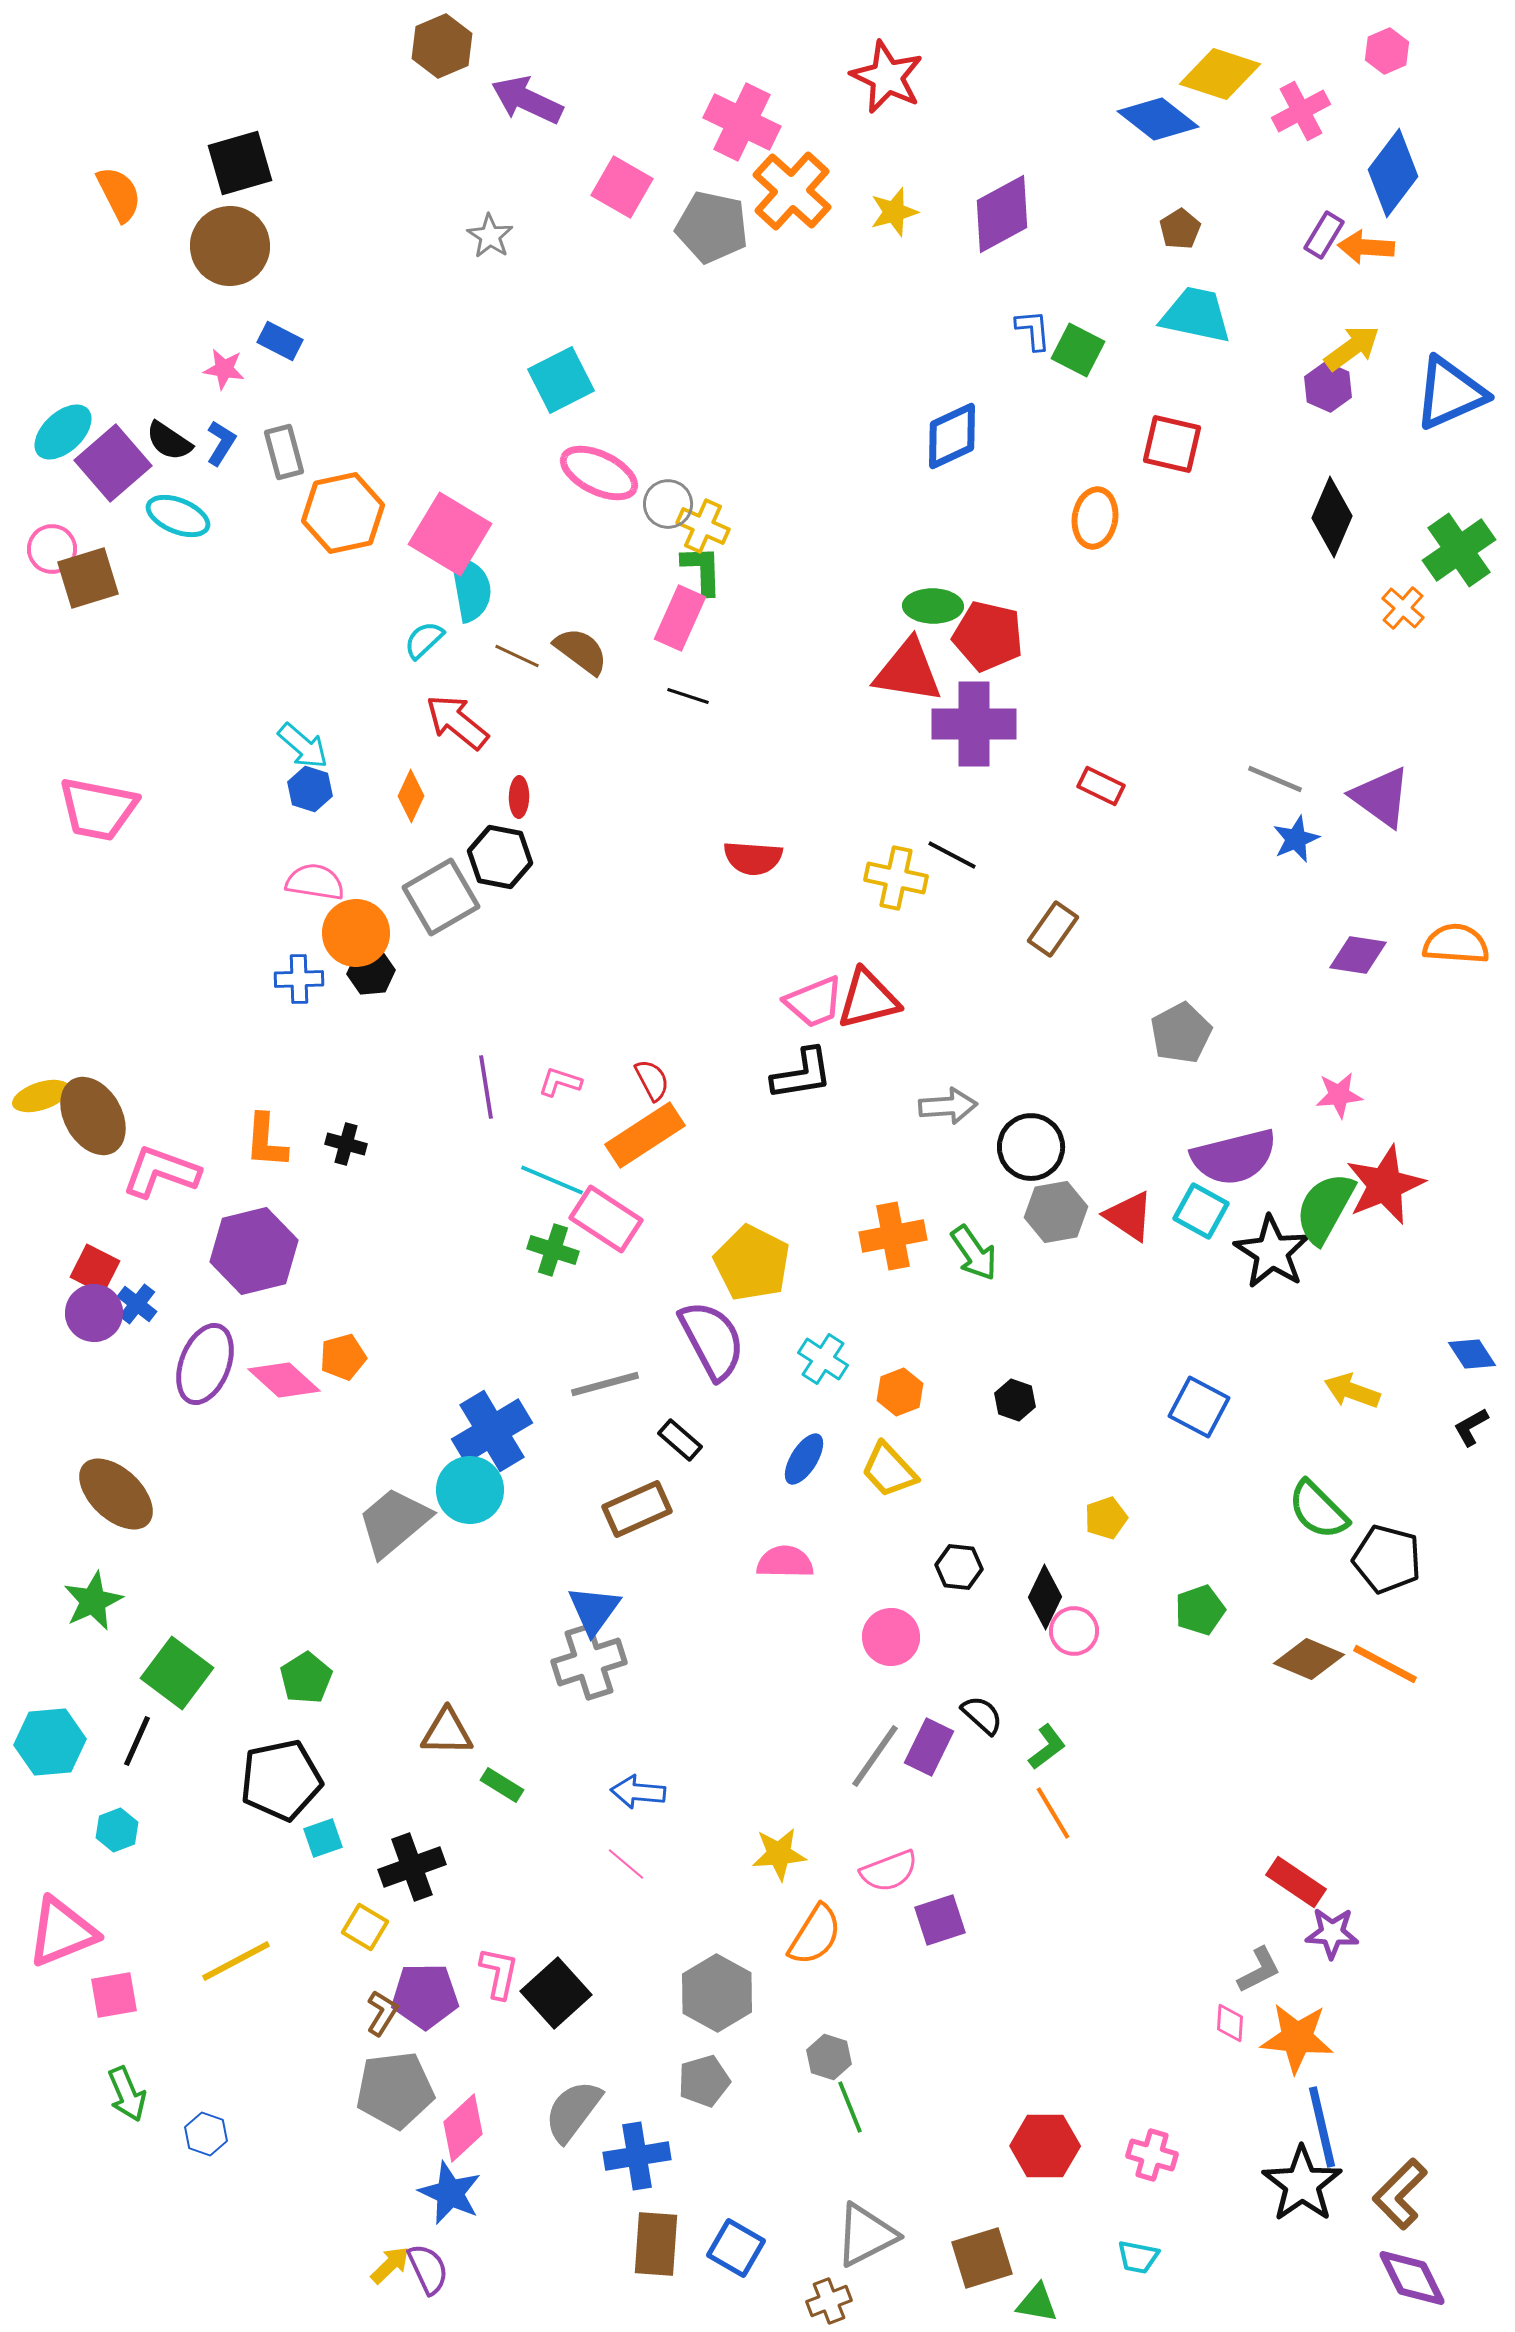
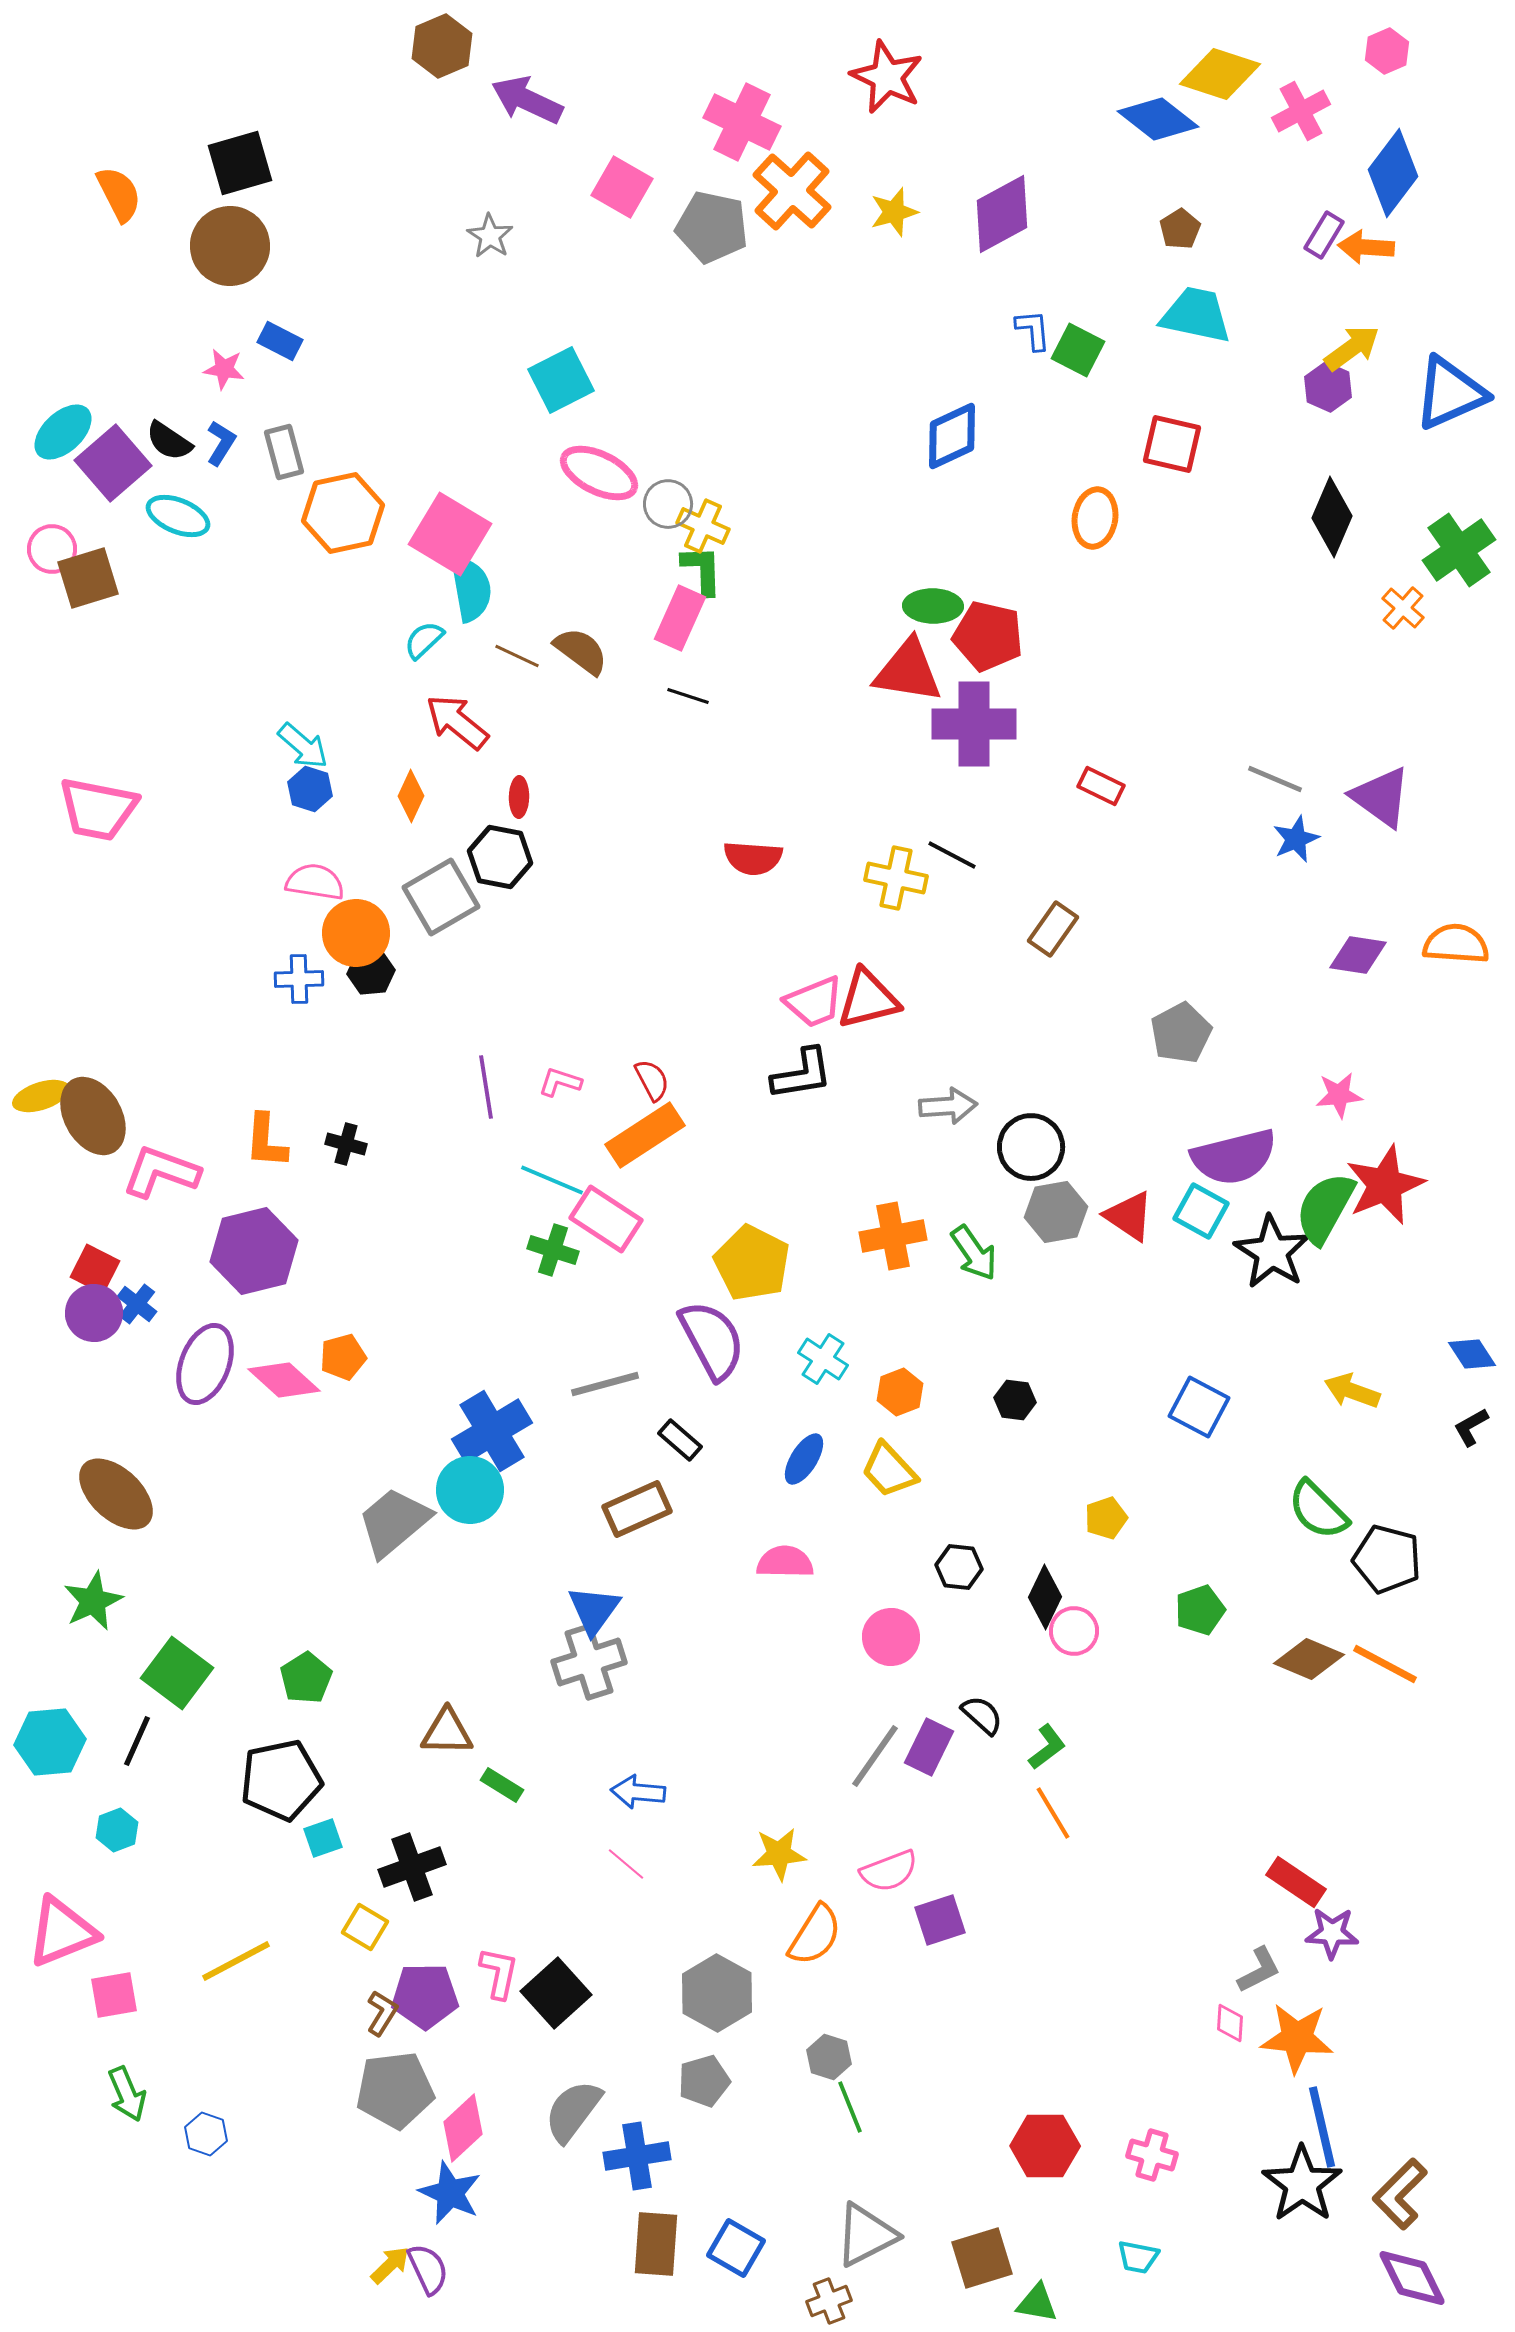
black hexagon at (1015, 1400): rotated 12 degrees counterclockwise
